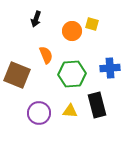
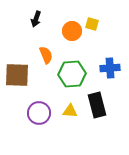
brown square: rotated 20 degrees counterclockwise
